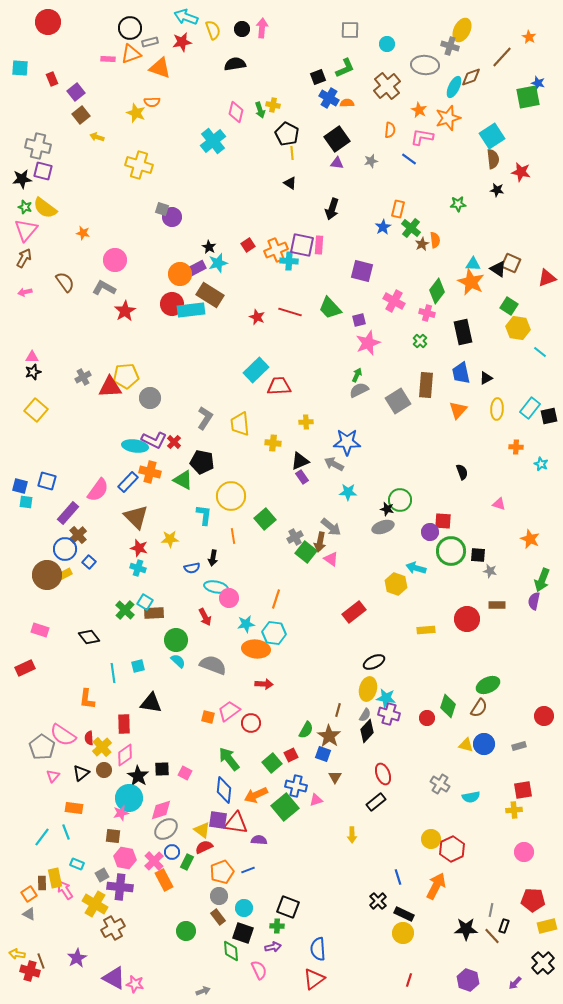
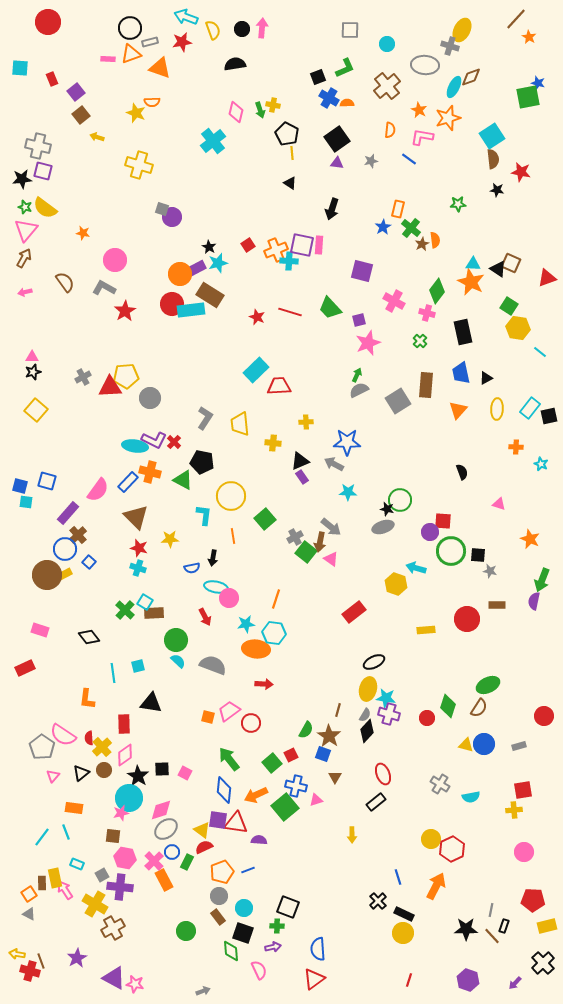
brown line at (502, 57): moved 14 px right, 38 px up
